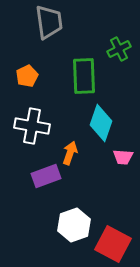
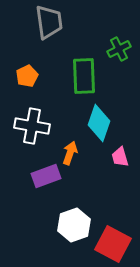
cyan diamond: moved 2 px left
pink trapezoid: moved 3 px left; rotated 70 degrees clockwise
